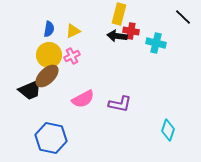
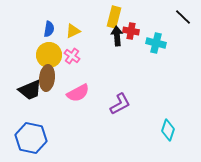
yellow rectangle: moved 5 px left, 3 px down
black arrow: rotated 78 degrees clockwise
pink cross: rotated 28 degrees counterclockwise
brown ellipse: moved 2 px down; rotated 40 degrees counterclockwise
pink semicircle: moved 5 px left, 6 px up
purple L-shape: rotated 40 degrees counterclockwise
blue hexagon: moved 20 px left
